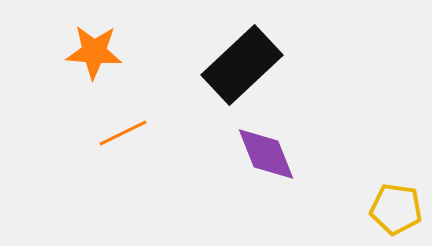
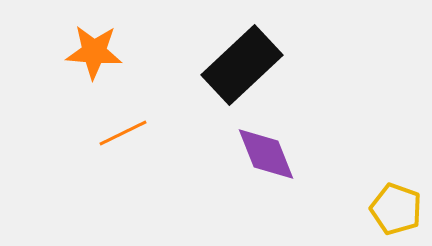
yellow pentagon: rotated 12 degrees clockwise
